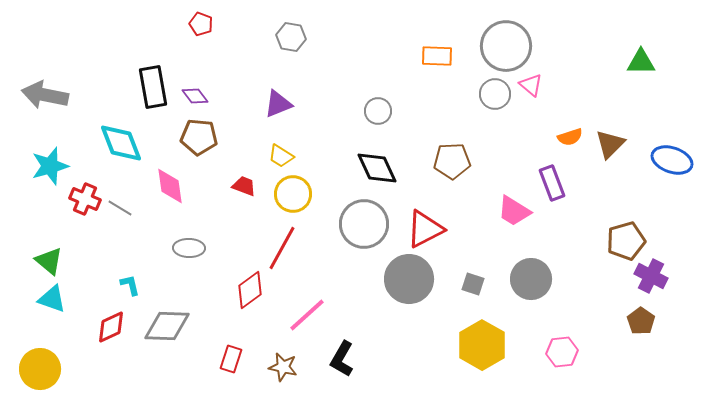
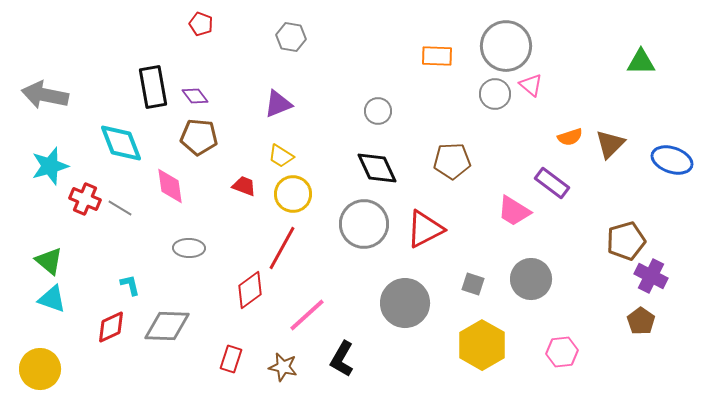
purple rectangle at (552, 183): rotated 32 degrees counterclockwise
gray circle at (409, 279): moved 4 px left, 24 px down
